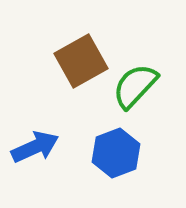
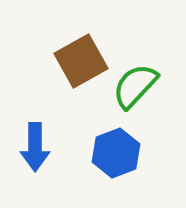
blue arrow: rotated 114 degrees clockwise
